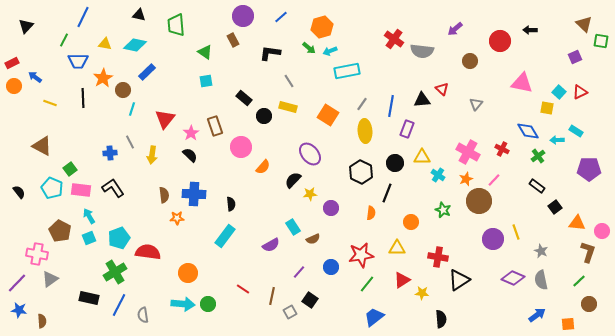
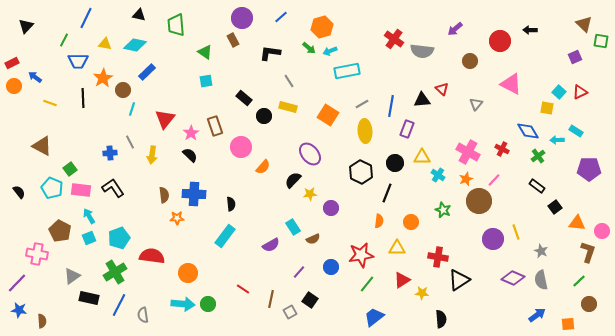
purple circle at (243, 16): moved 1 px left, 2 px down
blue line at (83, 17): moved 3 px right, 1 px down
pink triangle at (522, 83): moved 11 px left, 1 px down; rotated 15 degrees clockwise
gray line at (362, 104): rotated 24 degrees clockwise
orange semicircle at (371, 213): moved 8 px right, 8 px down
red semicircle at (148, 252): moved 4 px right, 4 px down
gray triangle at (50, 279): moved 22 px right, 3 px up
brown line at (272, 296): moved 1 px left, 3 px down
